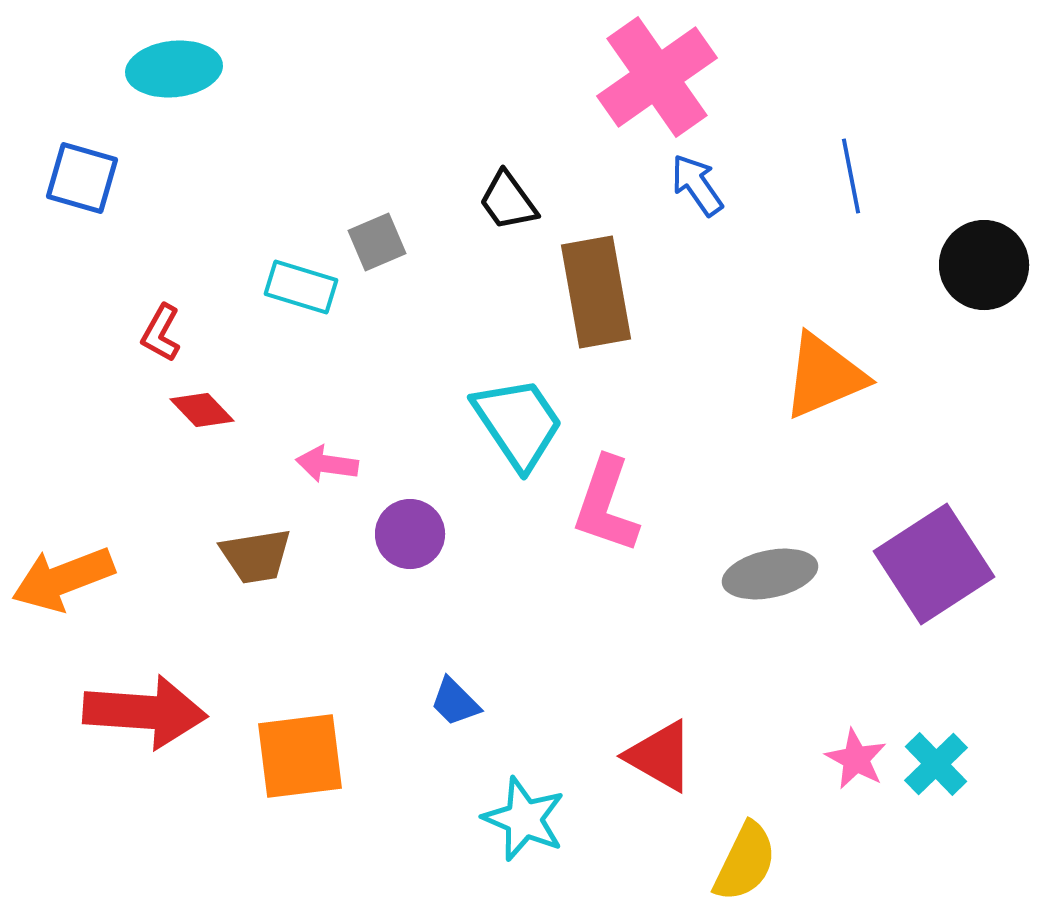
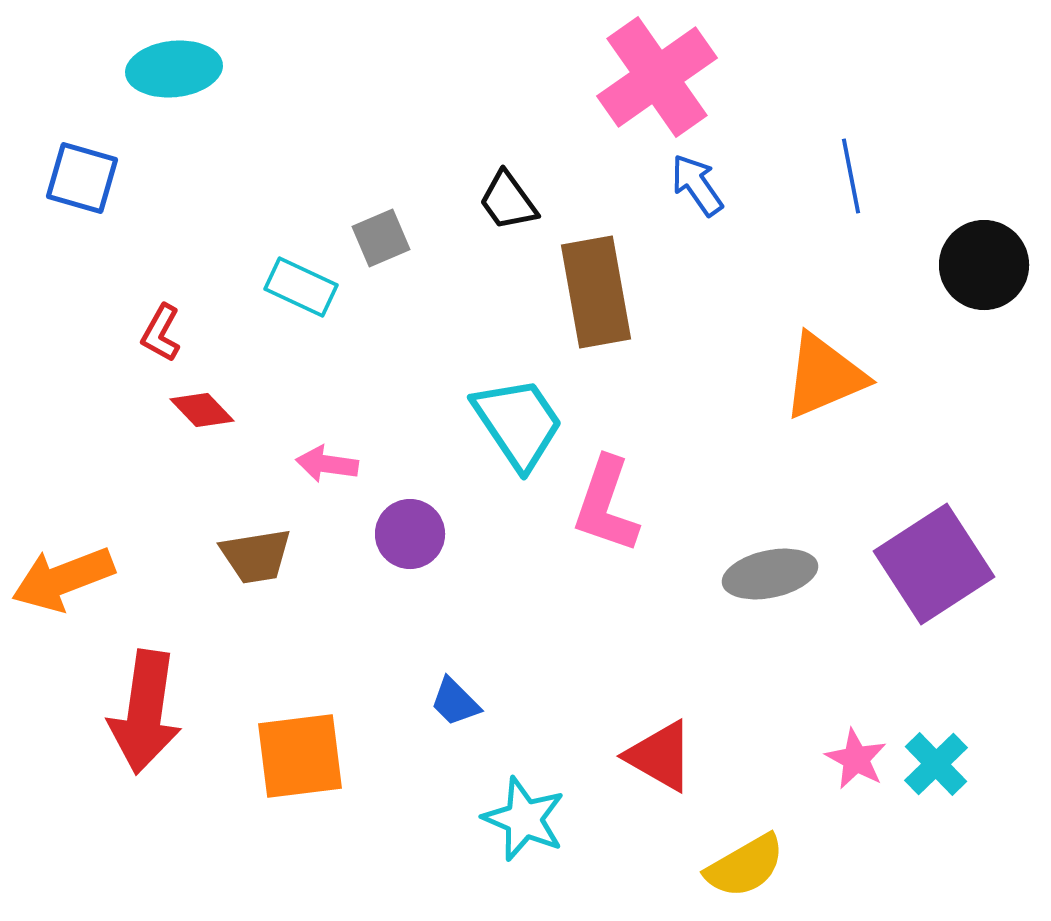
gray square: moved 4 px right, 4 px up
cyan rectangle: rotated 8 degrees clockwise
red arrow: rotated 94 degrees clockwise
yellow semicircle: moved 4 px down; rotated 34 degrees clockwise
